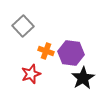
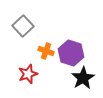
purple hexagon: rotated 10 degrees clockwise
red star: moved 3 px left
